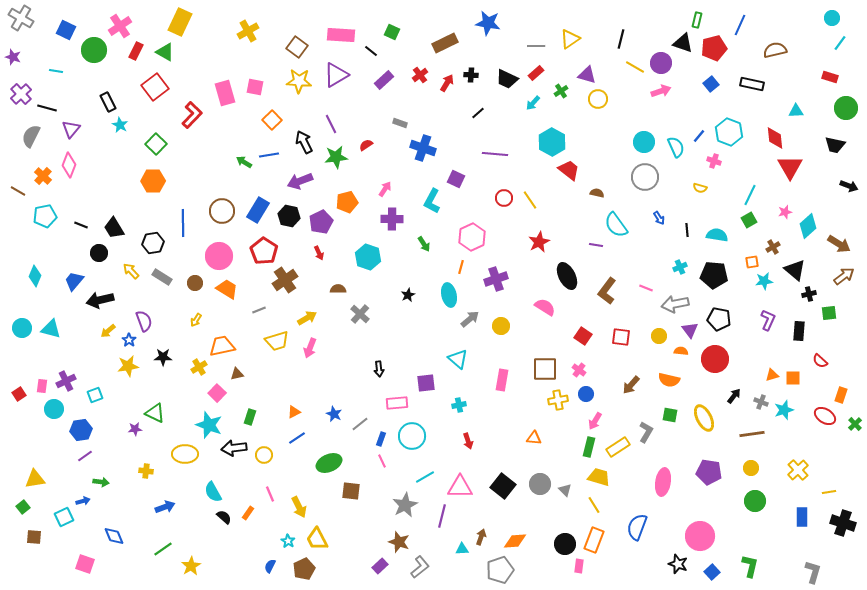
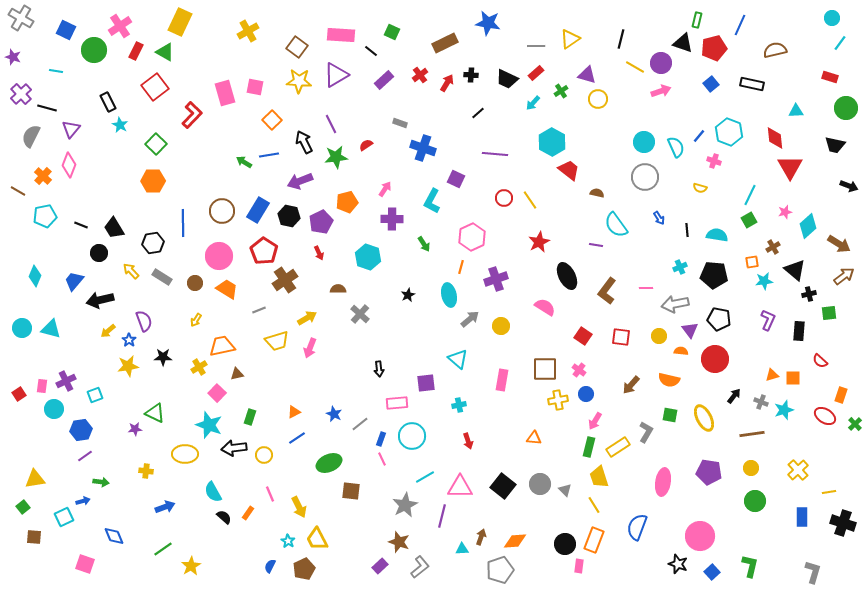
pink line at (646, 288): rotated 24 degrees counterclockwise
pink line at (382, 461): moved 2 px up
yellow trapezoid at (599, 477): rotated 125 degrees counterclockwise
